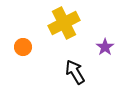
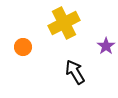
purple star: moved 1 px right, 1 px up
